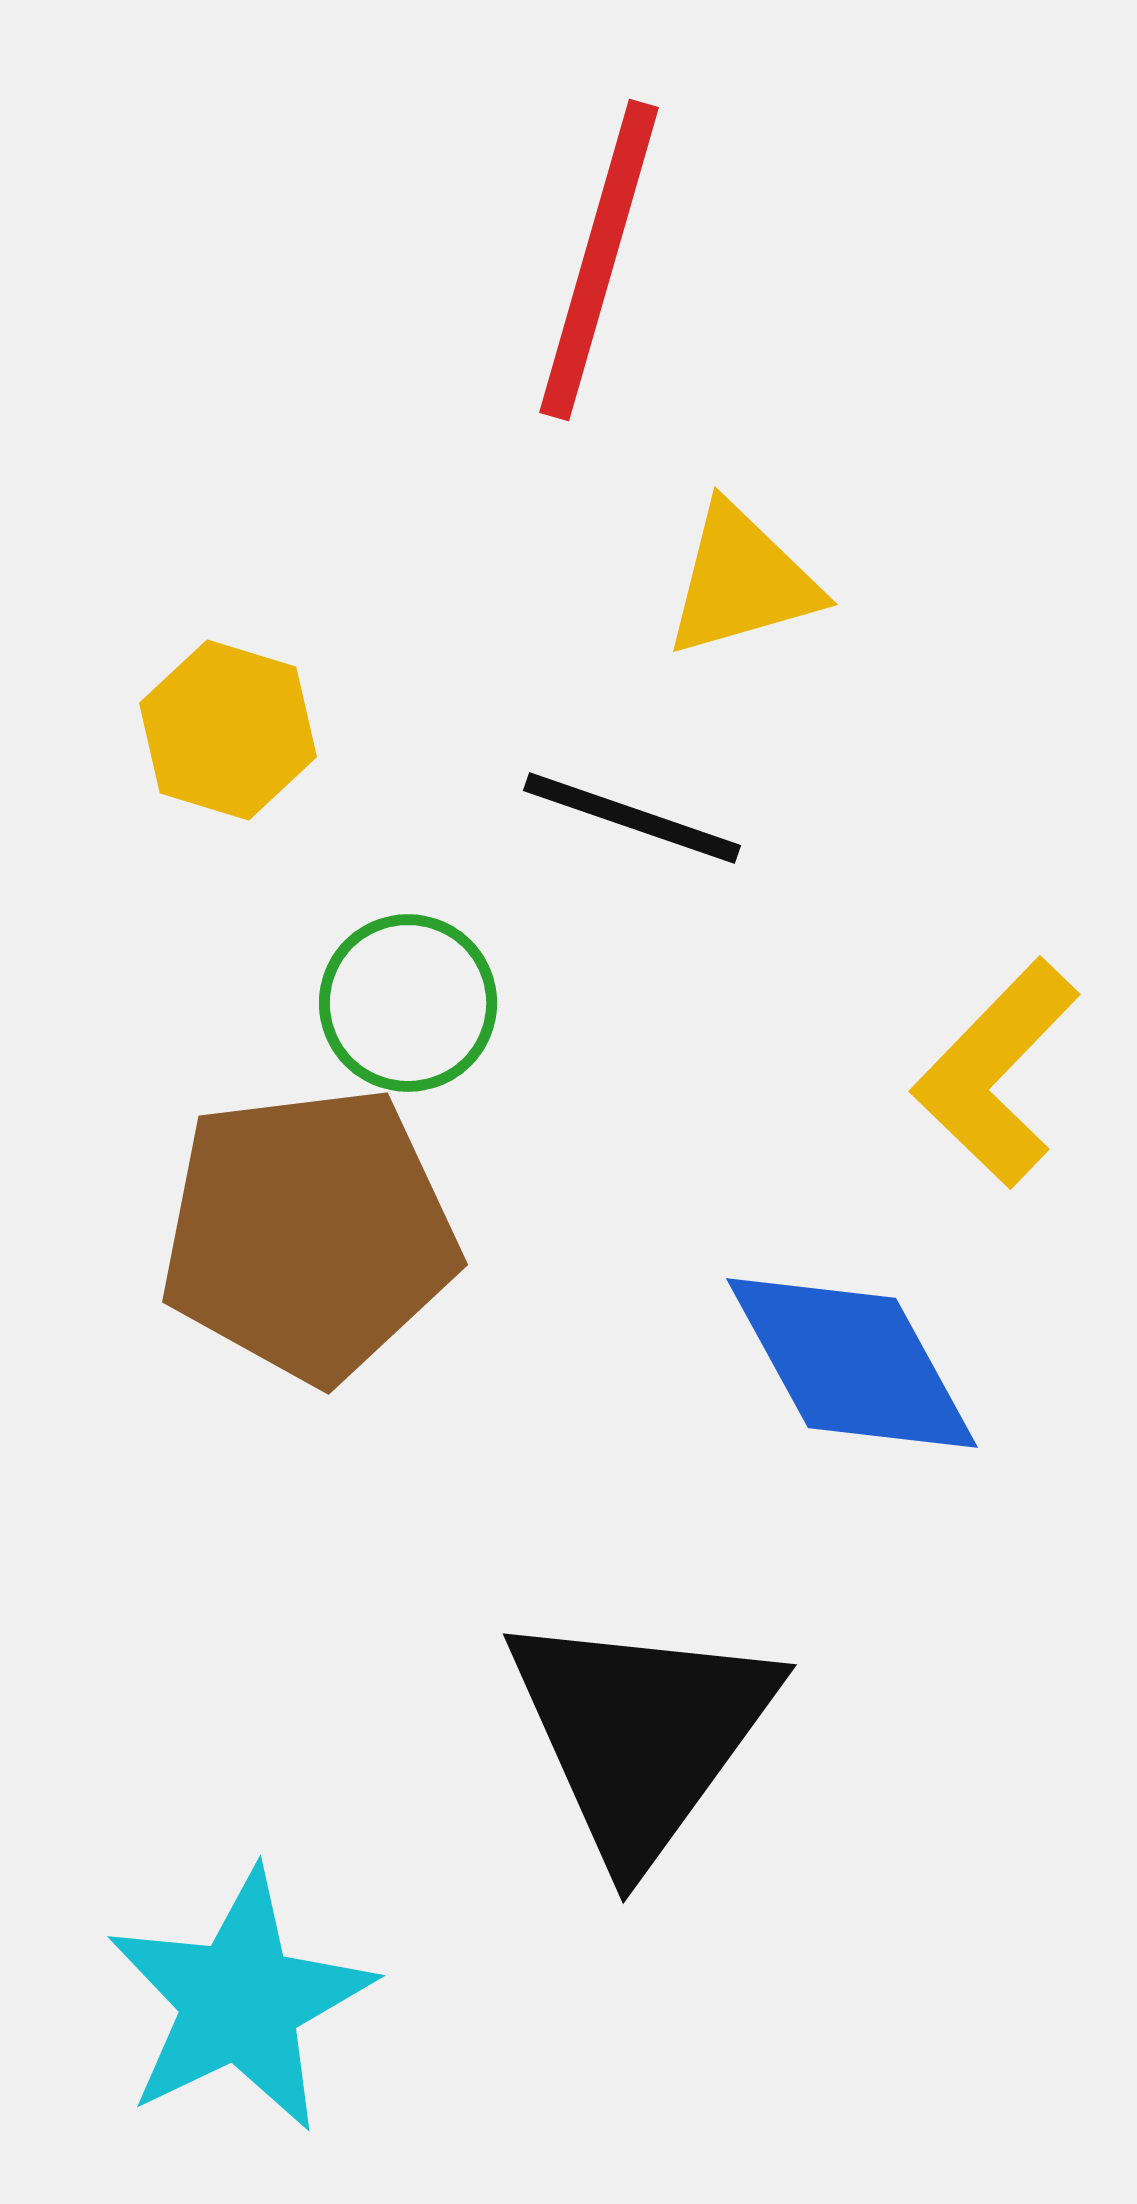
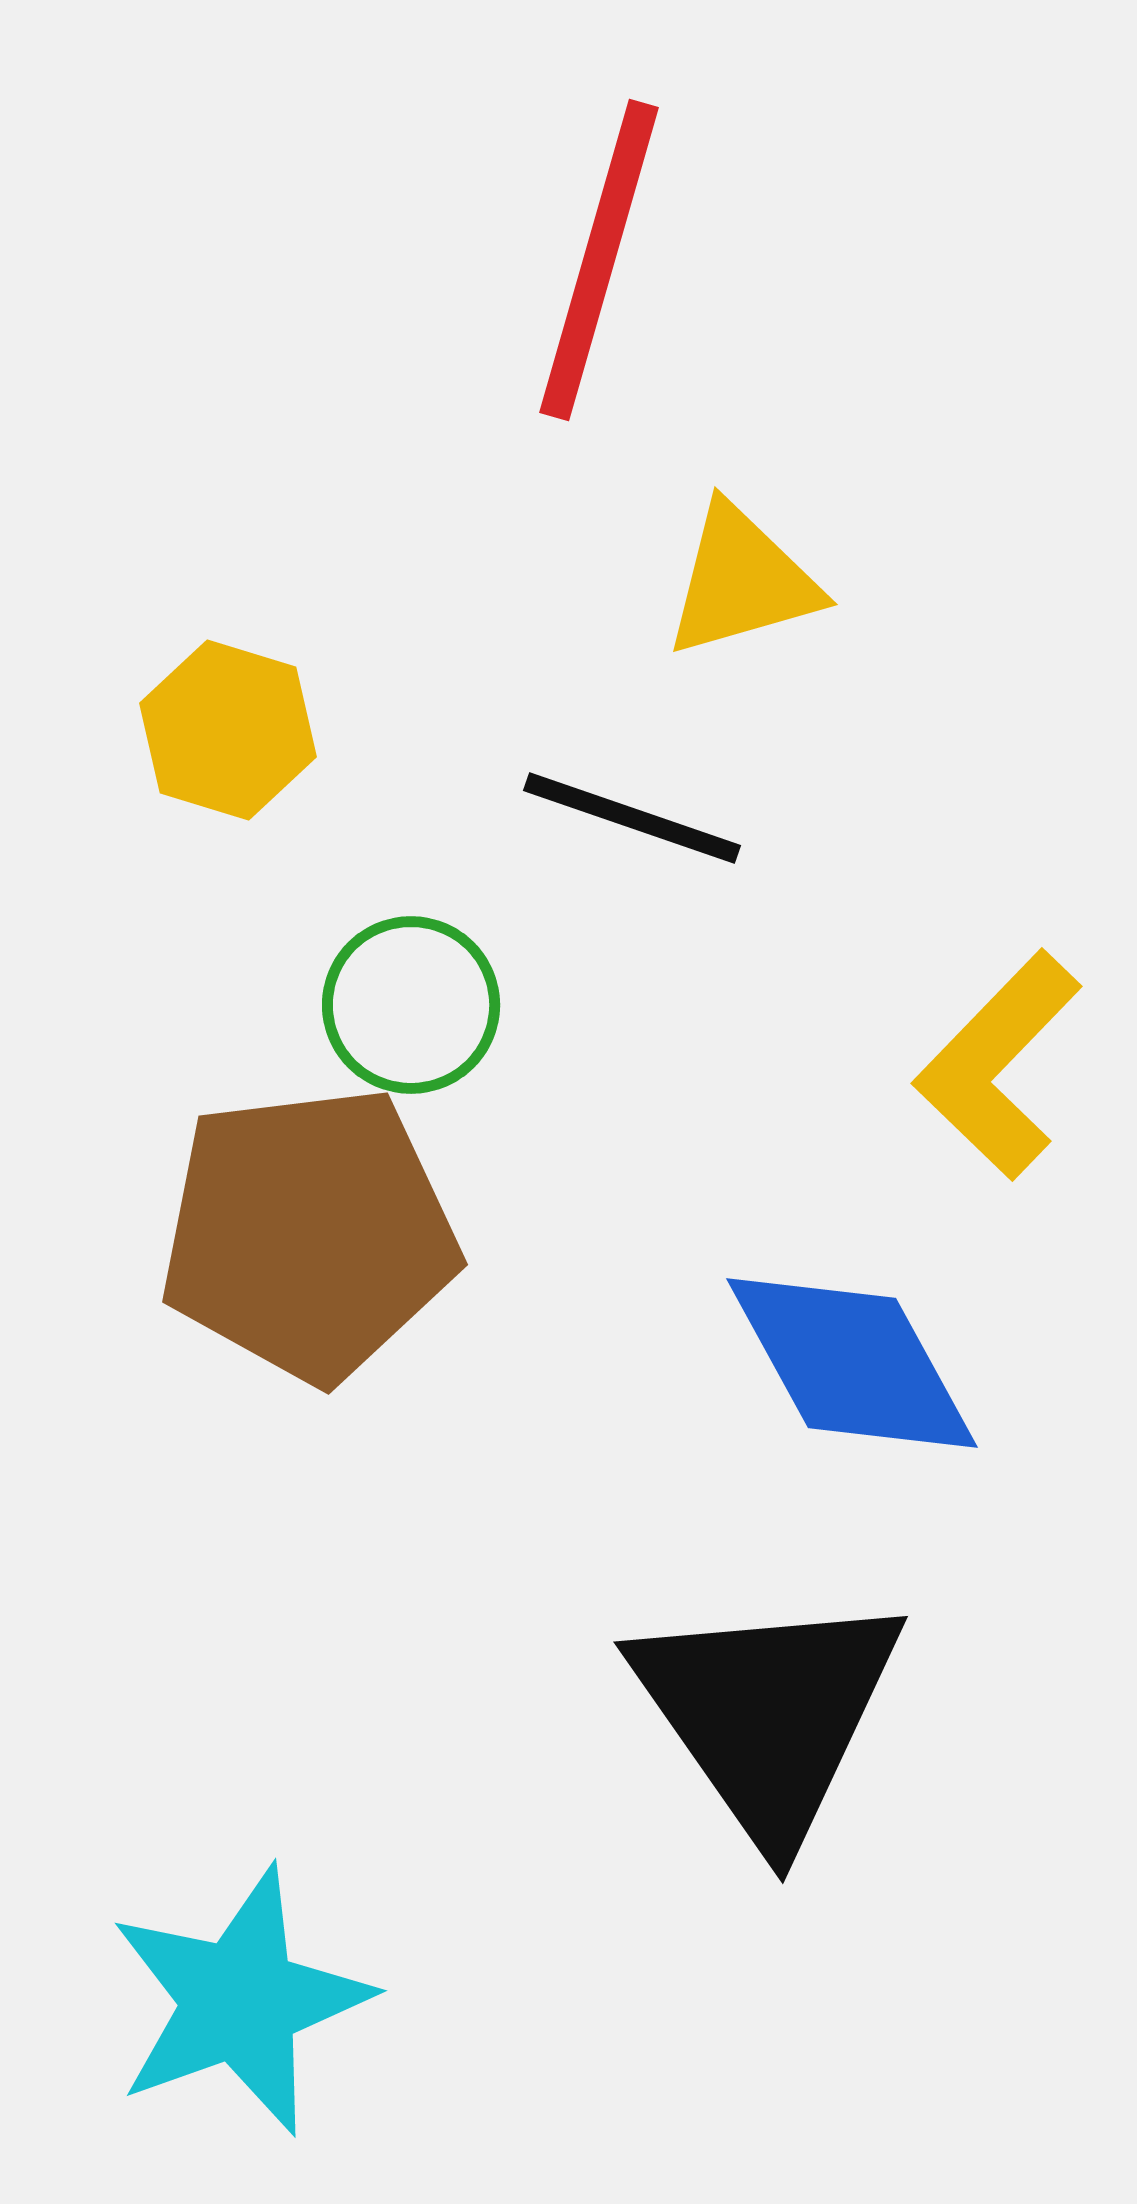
green circle: moved 3 px right, 2 px down
yellow L-shape: moved 2 px right, 8 px up
black triangle: moved 127 px right, 20 px up; rotated 11 degrees counterclockwise
cyan star: rotated 6 degrees clockwise
